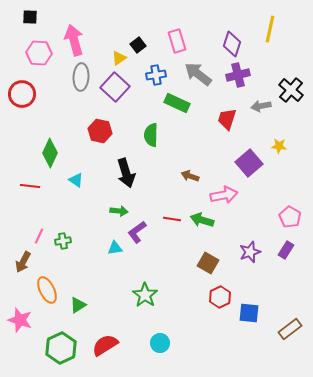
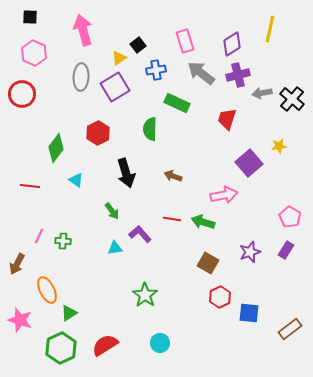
pink arrow at (74, 40): moved 9 px right, 10 px up
pink rectangle at (177, 41): moved 8 px right
purple diamond at (232, 44): rotated 40 degrees clockwise
pink hexagon at (39, 53): moved 5 px left; rotated 20 degrees clockwise
gray arrow at (198, 74): moved 3 px right, 1 px up
blue cross at (156, 75): moved 5 px up
purple square at (115, 87): rotated 16 degrees clockwise
black cross at (291, 90): moved 1 px right, 9 px down
gray arrow at (261, 106): moved 1 px right, 13 px up
red hexagon at (100, 131): moved 2 px left, 2 px down; rotated 20 degrees clockwise
green semicircle at (151, 135): moved 1 px left, 6 px up
yellow star at (279, 146): rotated 14 degrees counterclockwise
green diamond at (50, 153): moved 6 px right, 5 px up; rotated 12 degrees clockwise
brown arrow at (190, 176): moved 17 px left
green arrow at (119, 211): moved 7 px left; rotated 48 degrees clockwise
green arrow at (202, 220): moved 1 px right, 2 px down
purple L-shape at (137, 232): moved 3 px right, 2 px down; rotated 85 degrees clockwise
green cross at (63, 241): rotated 14 degrees clockwise
brown arrow at (23, 262): moved 6 px left, 2 px down
green triangle at (78, 305): moved 9 px left, 8 px down
